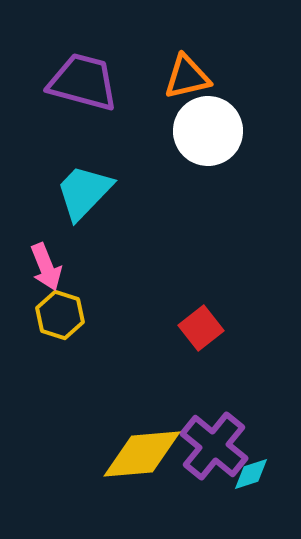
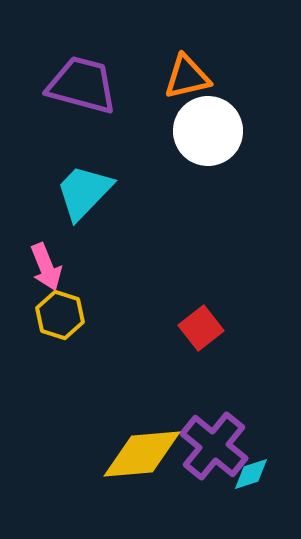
purple trapezoid: moved 1 px left, 3 px down
